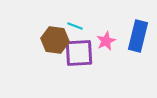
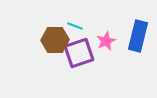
brown hexagon: rotated 8 degrees counterclockwise
purple square: rotated 16 degrees counterclockwise
